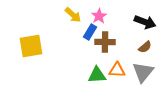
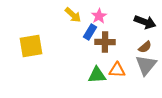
gray triangle: moved 3 px right, 7 px up
